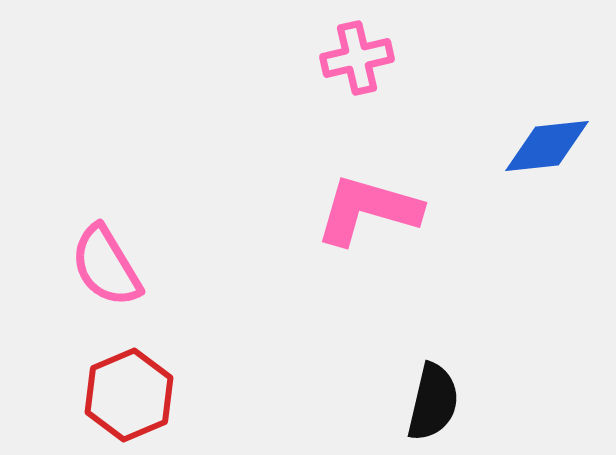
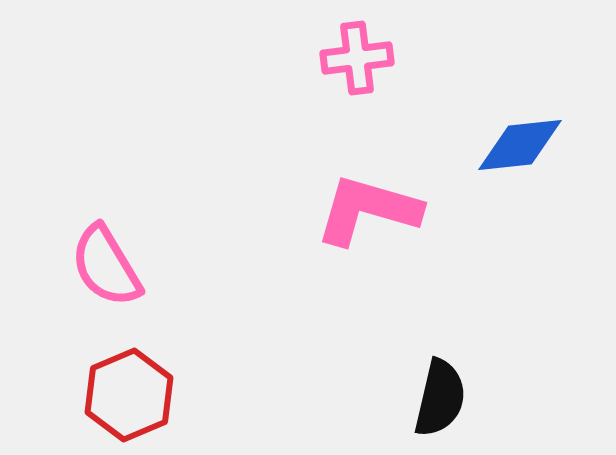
pink cross: rotated 6 degrees clockwise
blue diamond: moved 27 px left, 1 px up
black semicircle: moved 7 px right, 4 px up
